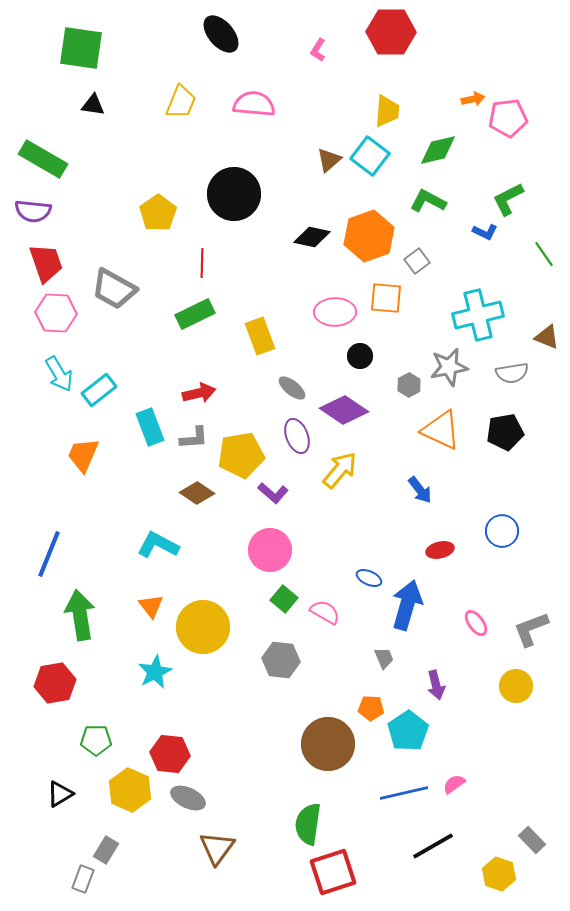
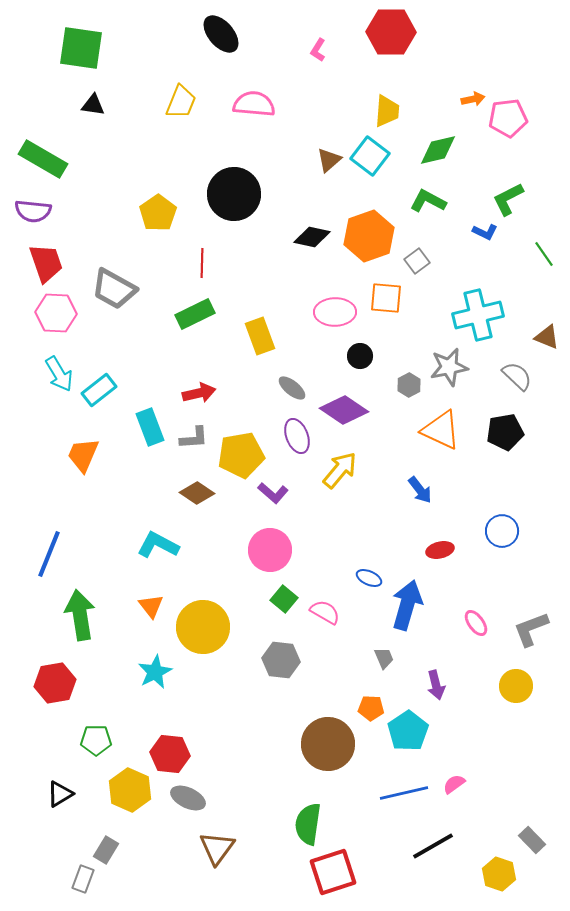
gray semicircle at (512, 373): moved 5 px right, 3 px down; rotated 128 degrees counterclockwise
